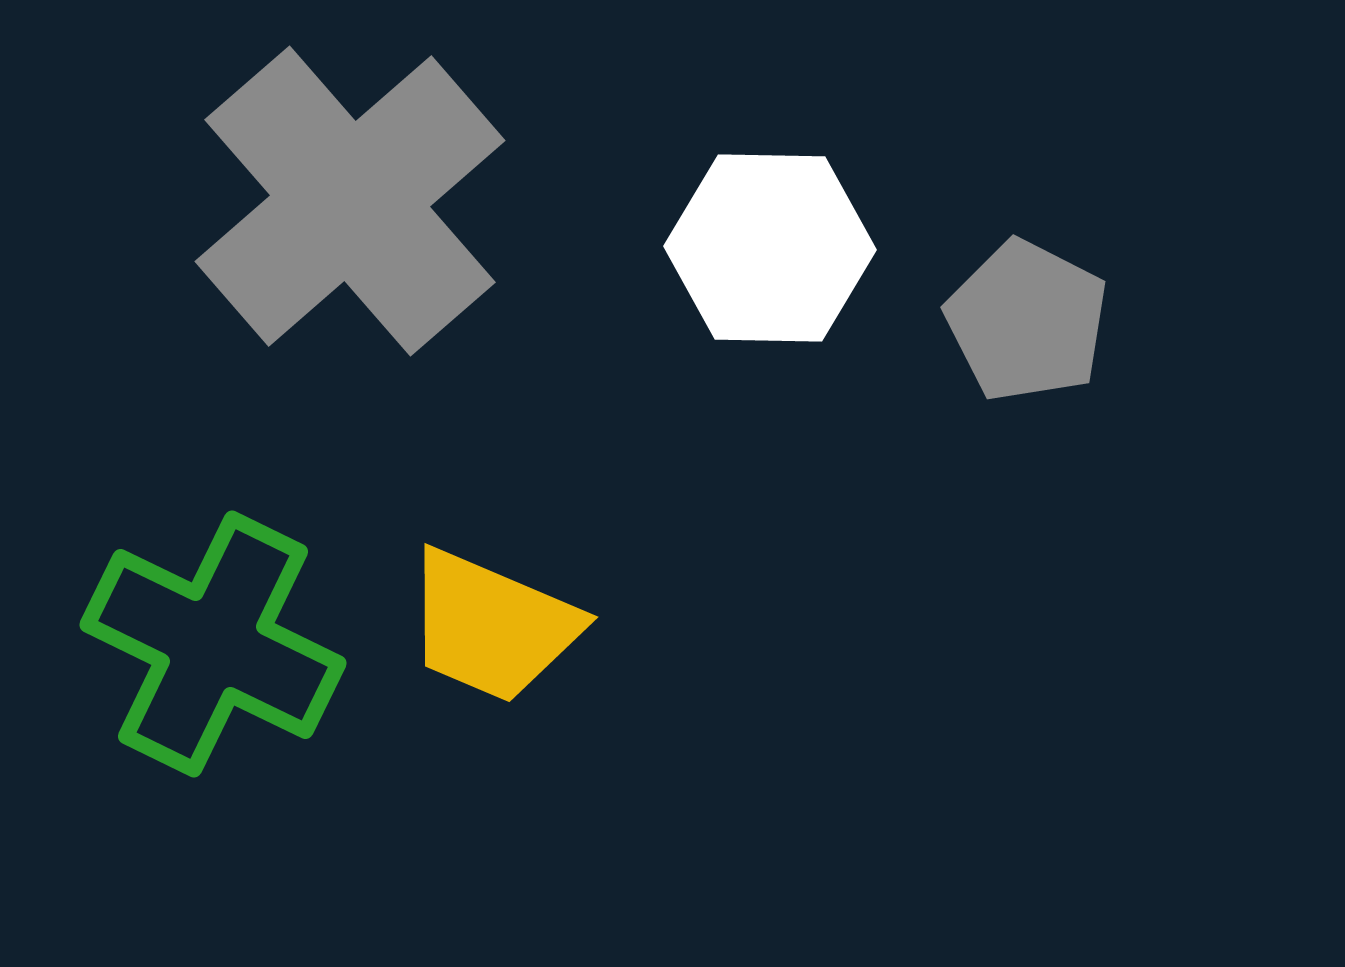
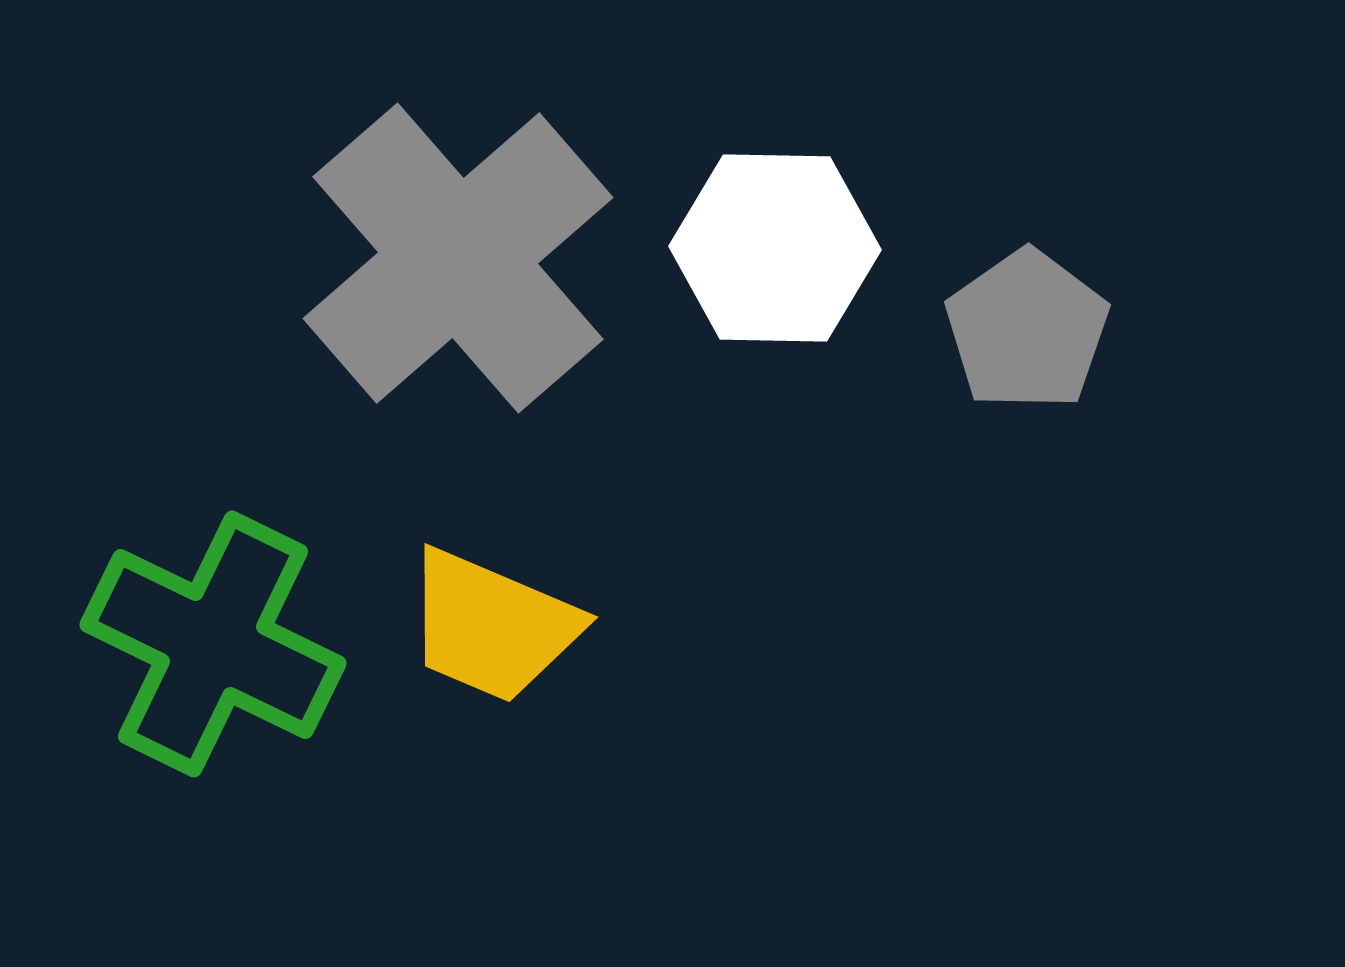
gray cross: moved 108 px right, 57 px down
white hexagon: moved 5 px right
gray pentagon: moved 9 px down; rotated 10 degrees clockwise
